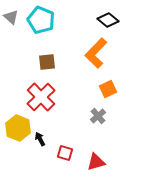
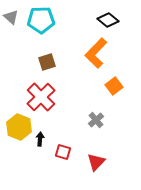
cyan pentagon: rotated 24 degrees counterclockwise
brown square: rotated 12 degrees counterclockwise
orange square: moved 6 px right, 3 px up; rotated 12 degrees counterclockwise
gray cross: moved 2 px left, 4 px down
yellow hexagon: moved 1 px right, 1 px up
black arrow: rotated 32 degrees clockwise
red square: moved 2 px left, 1 px up
red triangle: rotated 30 degrees counterclockwise
